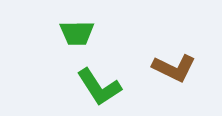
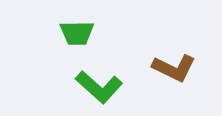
green L-shape: rotated 15 degrees counterclockwise
